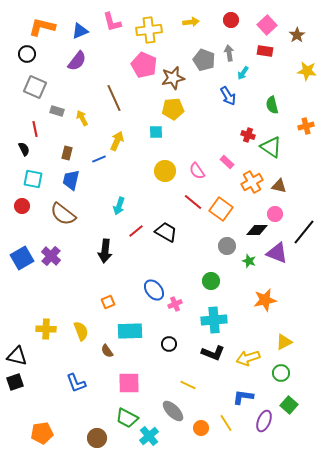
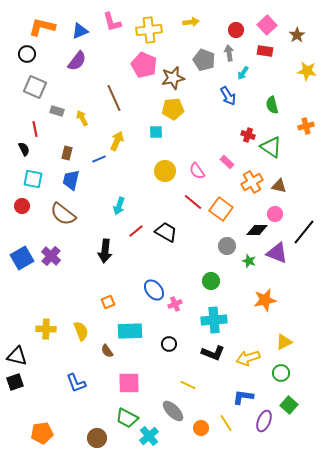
red circle at (231, 20): moved 5 px right, 10 px down
